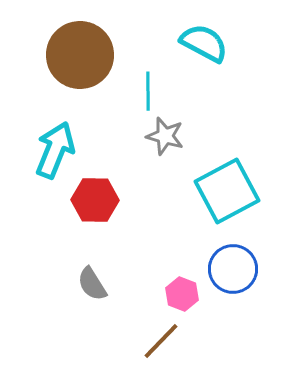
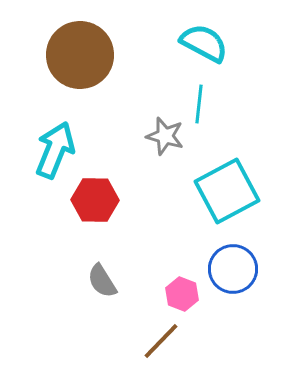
cyan line: moved 51 px right, 13 px down; rotated 6 degrees clockwise
gray semicircle: moved 10 px right, 3 px up
